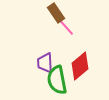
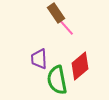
purple trapezoid: moved 6 px left, 4 px up
